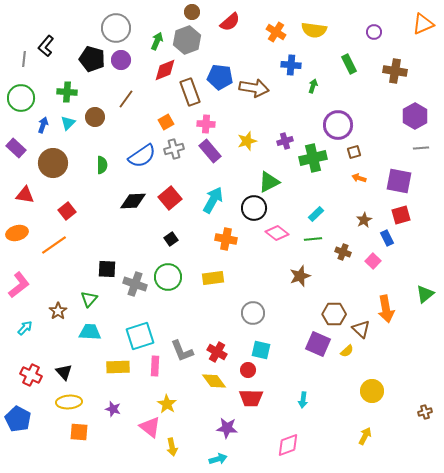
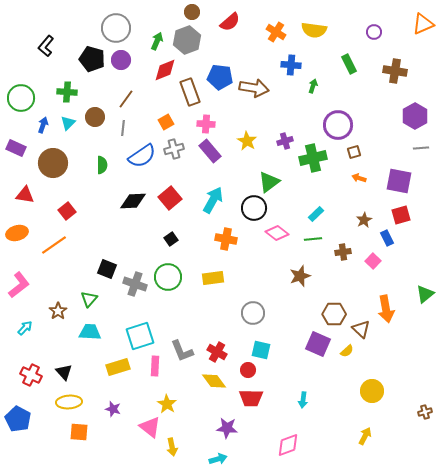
gray line at (24, 59): moved 99 px right, 69 px down
yellow star at (247, 141): rotated 24 degrees counterclockwise
purple rectangle at (16, 148): rotated 18 degrees counterclockwise
green triangle at (269, 182): rotated 10 degrees counterclockwise
brown cross at (343, 252): rotated 28 degrees counterclockwise
black square at (107, 269): rotated 18 degrees clockwise
yellow rectangle at (118, 367): rotated 15 degrees counterclockwise
